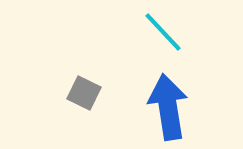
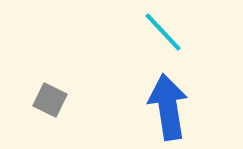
gray square: moved 34 px left, 7 px down
